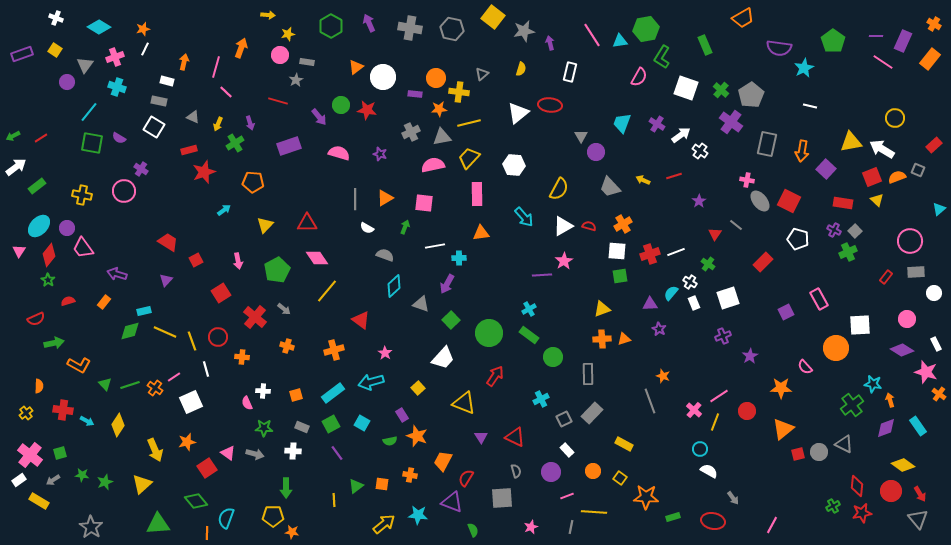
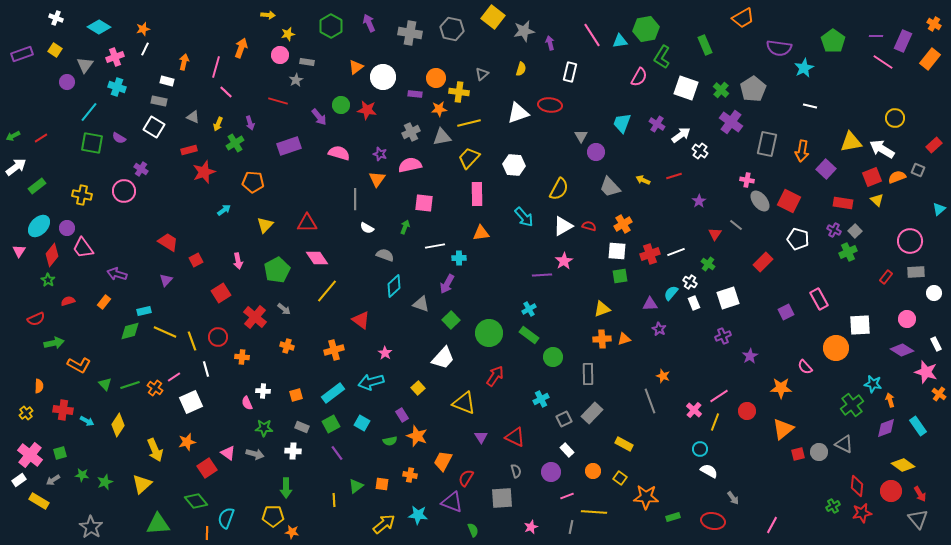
gray cross at (410, 28): moved 5 px down
gray pentagon at (751, 95): moved 2 px right, 6 px up
white triangle at (518, 113): rotated 20 degrees clockwise
pink semicircle at (433, 165): moved 23 px left
orange triangle at (385, 198): moved 8 px left, 19 px up; rotated 24 degrees counterclockwise
red diamond at (49, 255): moved 3 px right
